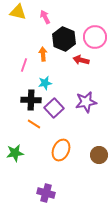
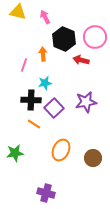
brown circle: moved 6 px left, 3 px down
